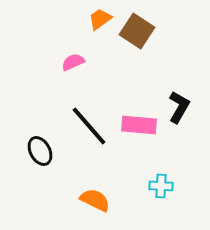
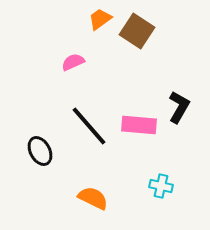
cyan cross: rotated 10 degrees clockwise
orange semicircle: moved 2 px left, 2 px up
